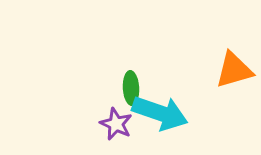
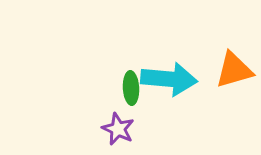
cyan arrow: moved 9 px right, 34 px up; rotated 14 degrees counterclockwise
purple star: moved 2 px right, 5 px down
